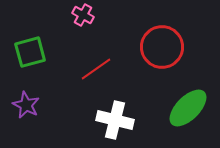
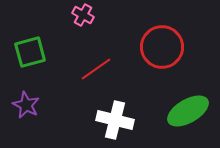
green ellipse: moved 3 px down; rotated 15 degrees clockwise
